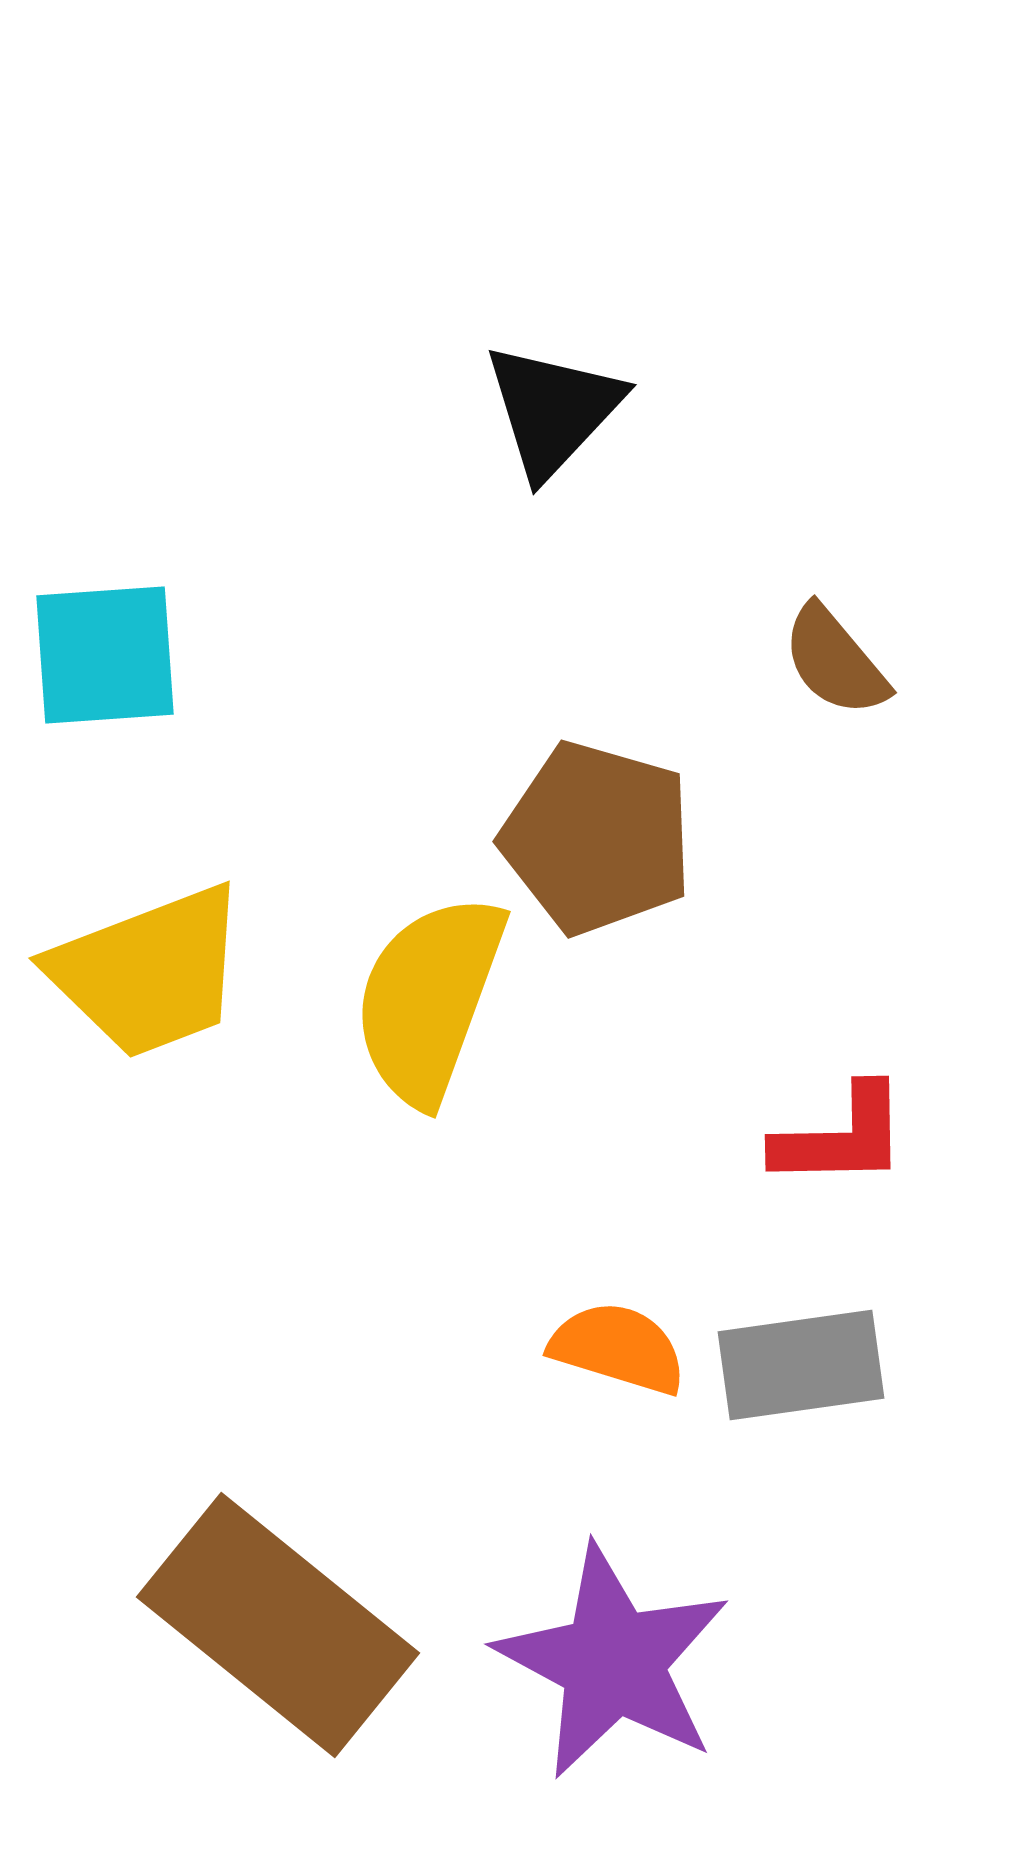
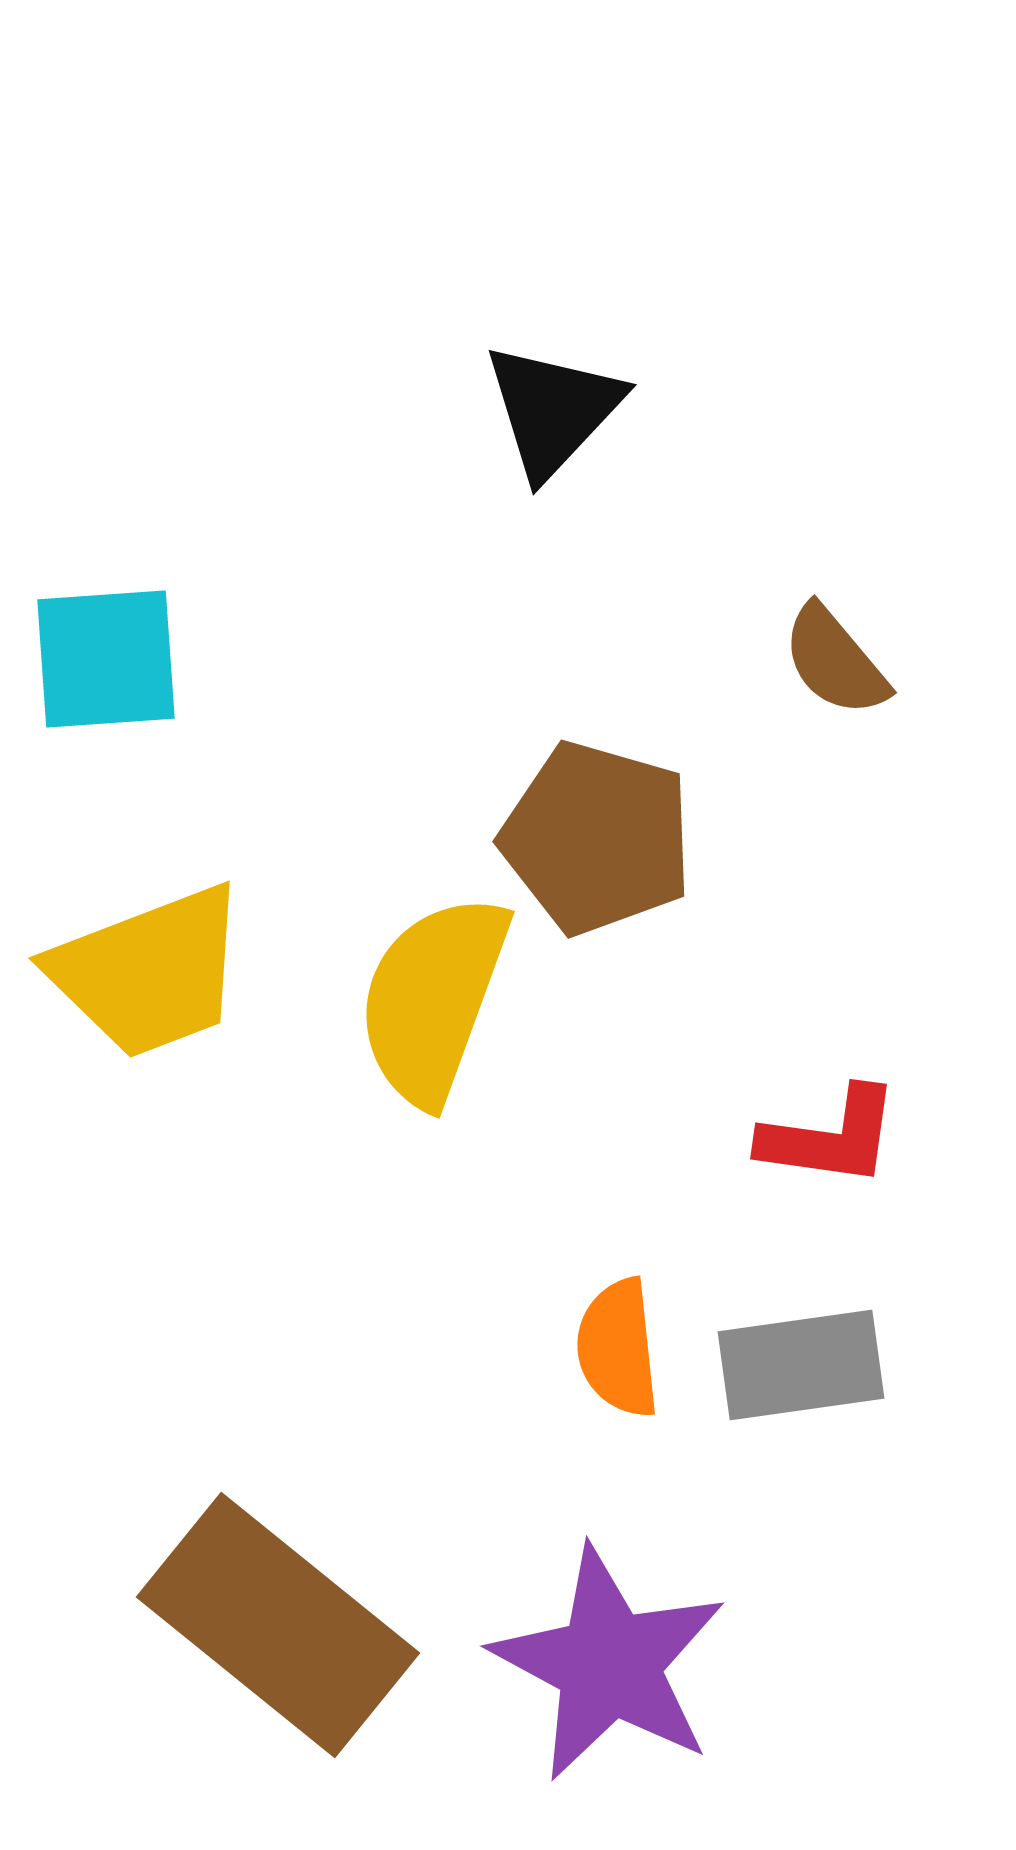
cyan square: moved 1 px right, 4 px down
yellow semicircle: moved 4 px right
red L-shape: moved 11 px left; rotated 9 degrees clockwise
orange semicircle: rotated 113 degrees counterclockwise
purple star: moved 4 px left, 2 px down
